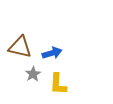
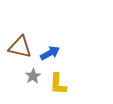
blue arrow: moved 2 px left; rotated 12 degrees counterclockwise
gray star: moved 2 px down
